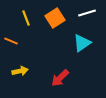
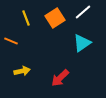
white line: moved 4 px left, 1 px up; rotated 24 degrees counterclockwise
yellow arrow: moved 2 px right
